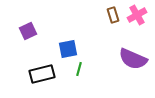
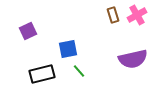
purple semicircle: rotated 36 degrees counterclockwise
green line: moved 2 px down; rotated 56 degrees counterclockwise
